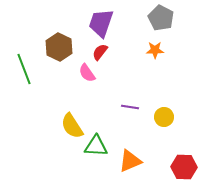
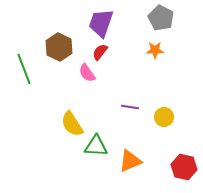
yellow semicircle: moved 2 px up
red hexagon: rotated 10 degrees clockwise
